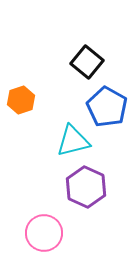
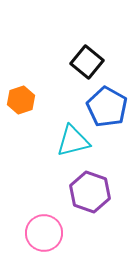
purple hexagon: moved 4 px right, 5 px down; rotated 6 degrees counterclockwise
